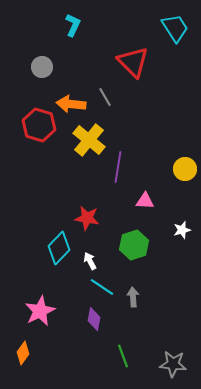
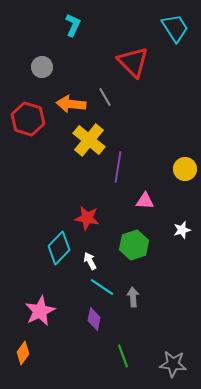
red hexagon: moved 11 px left, 6 px up
